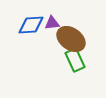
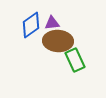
blue diamond: rotated 32 degrees counterclockwise
brown ellipse: moved 13 px left, 2 px down; rotated 32 degrees counterclockwise
